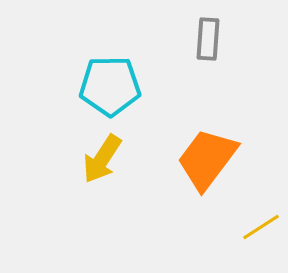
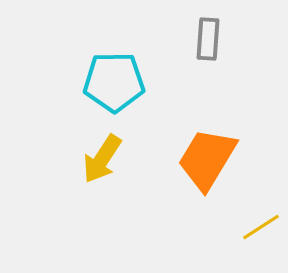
cyan pentagon: moved 4 px right, 4 px up
orange trapezoid: rotated 6 degrees counterclockwise
